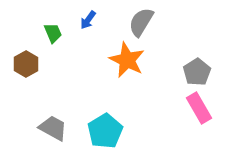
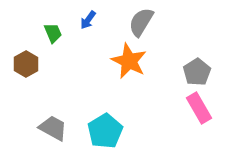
orange star: moved 2 px right, 1 px down
